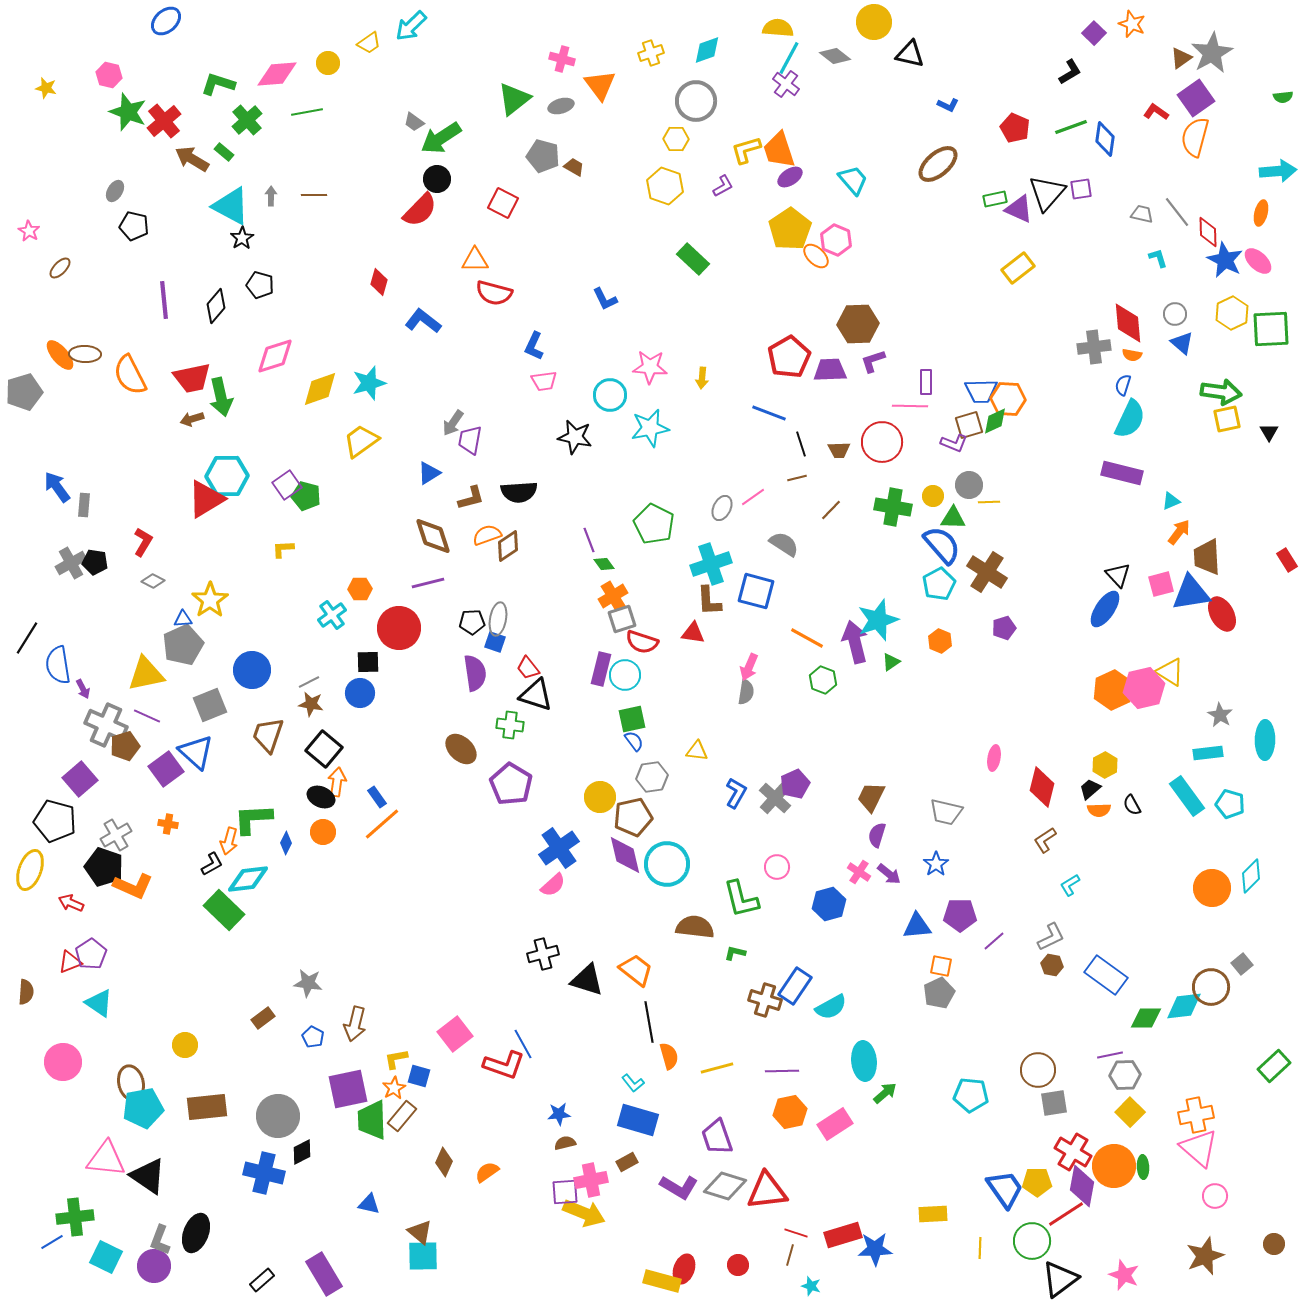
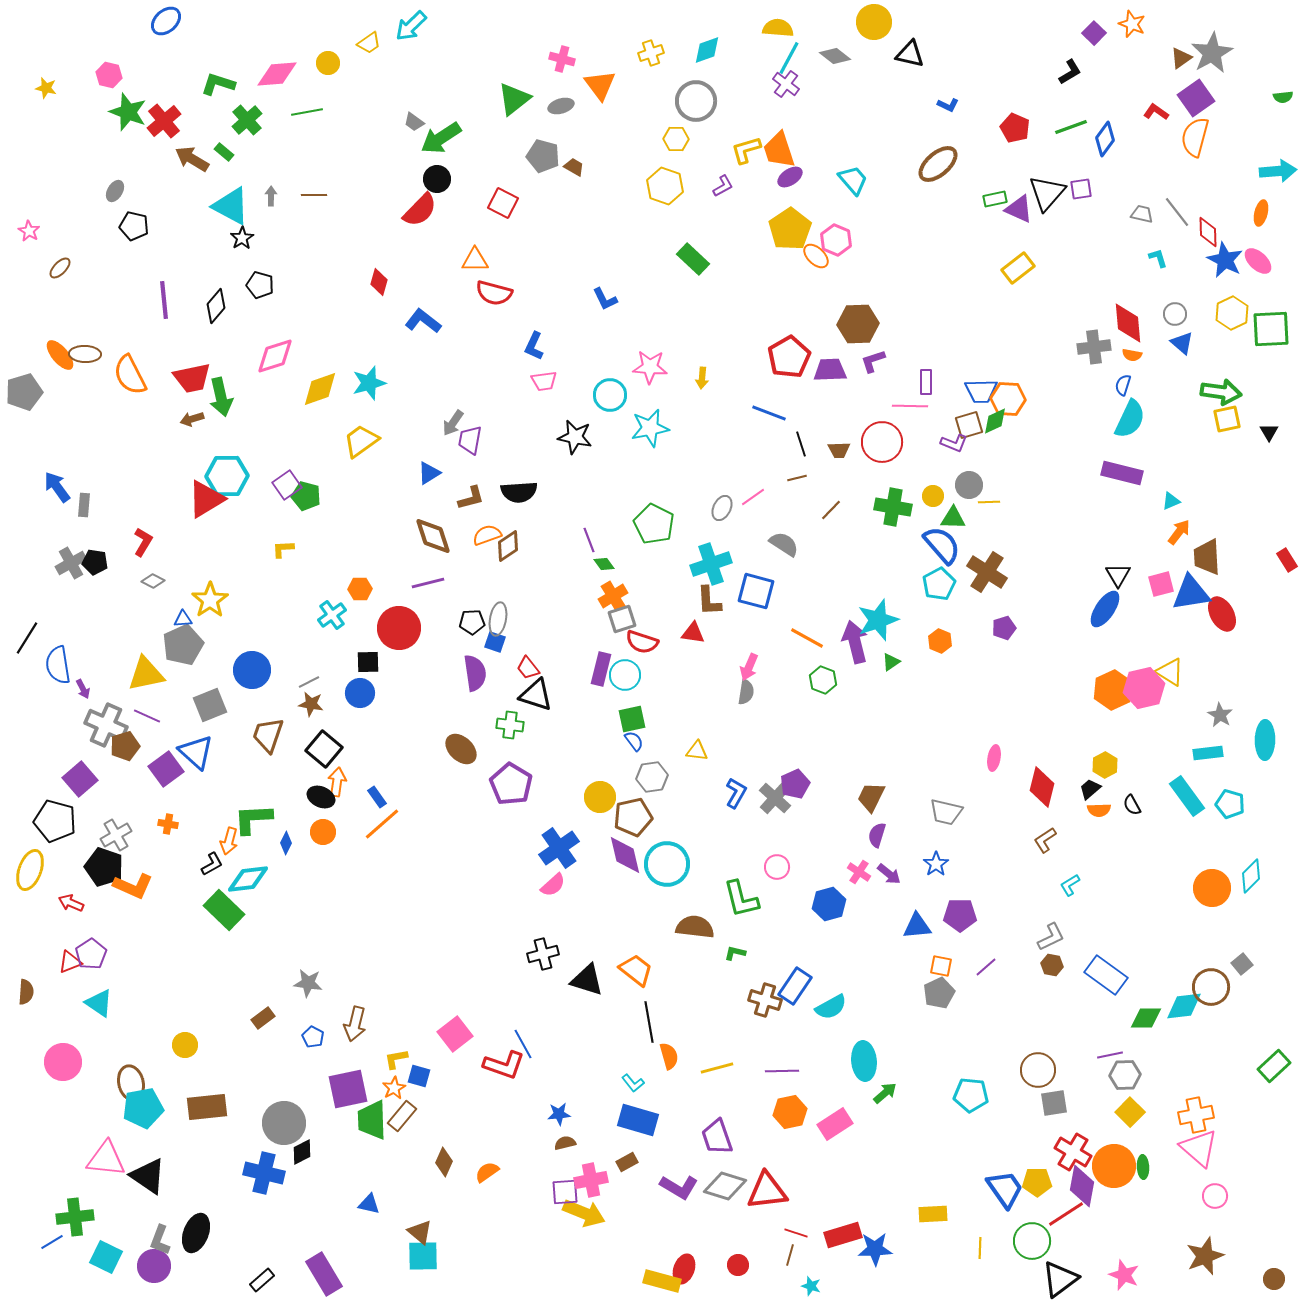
blue diamond at (1105, 139): rotated 28 degrees clockwise
black triangle at (1118, 575): rotated 12 degrees clockwise
purple line at (994, 941): moved 8 px left, 26 px down
gray circle at (278, 1116): moved 6 px right, 7 px down
brown circle at (1274, 1244): moved 35 px down
